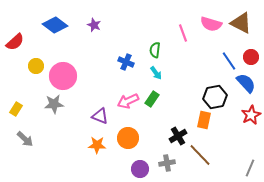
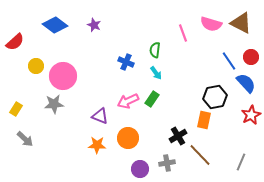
gray line: moved 9 px left, 6 px up
